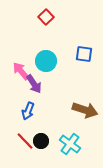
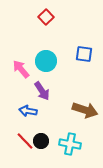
pink arrow: moved 2 px up
purple arrow: moved 8 px right, 7 px down
blue arrow: rotated 78 degrees clockwise
cyan cross: rotated 25 degrees counterclockwise
